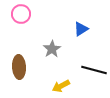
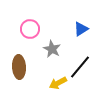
pink circle: moved 9 px right, 15 px down
gray star: rotated 12 degrees counterclockwise
black line: moved 14 px left, 3 px up; rotated 65 degrees counterclockwise
yellow arrow: moved 3 px left, 3 px up
